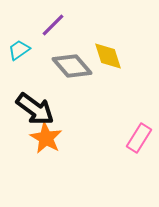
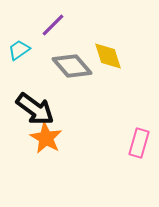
pink rectangle: moved 5 px down; rotated 16 degrees counterclockwise
